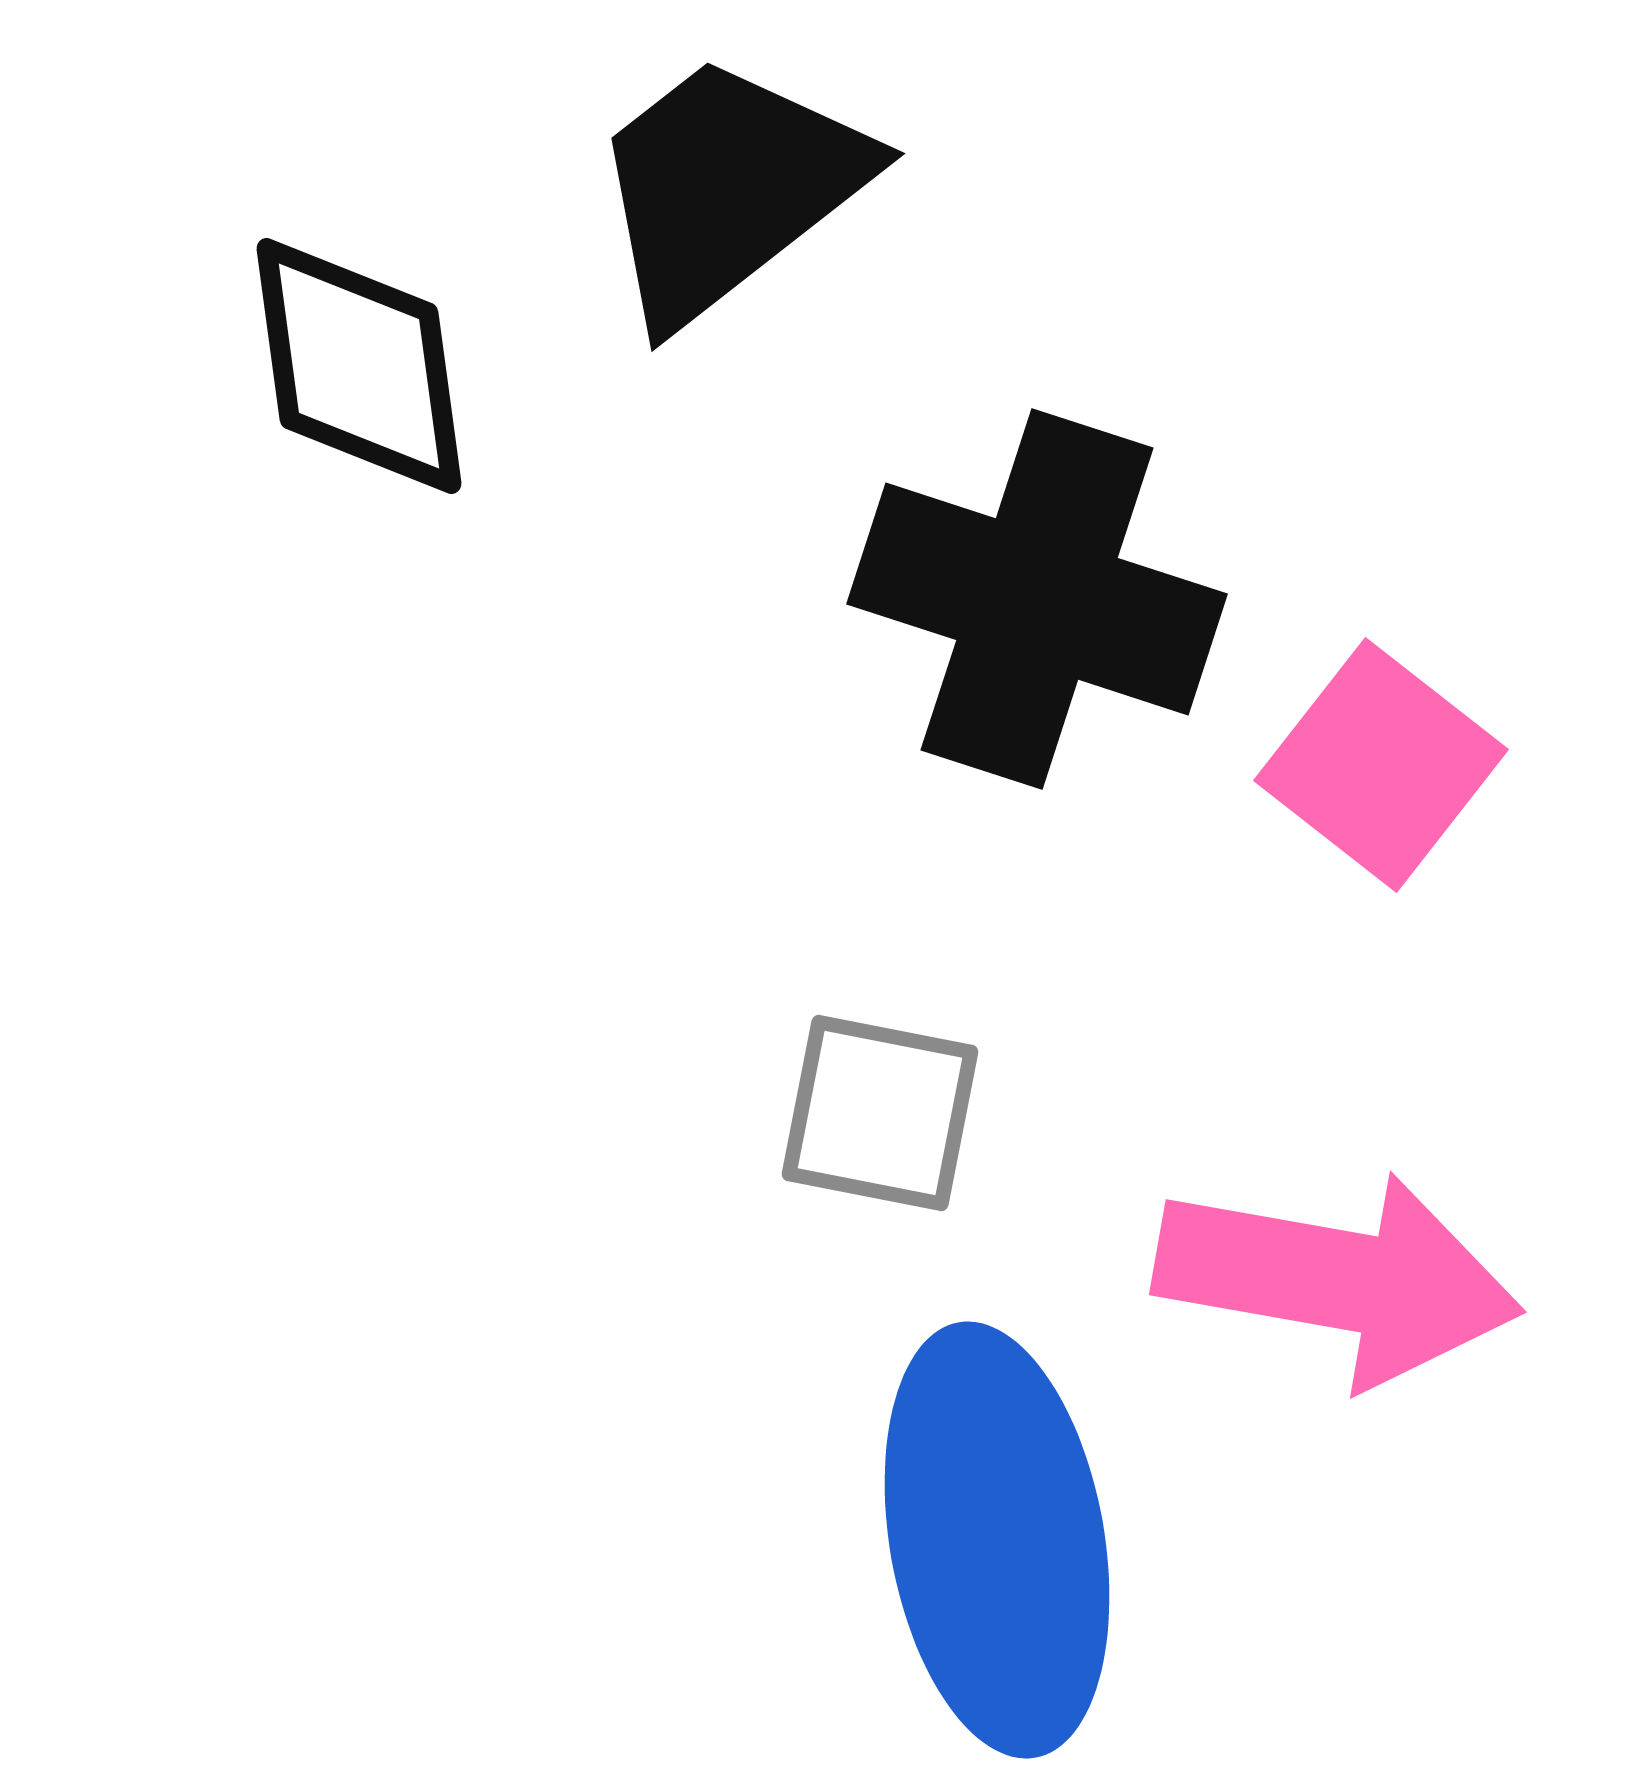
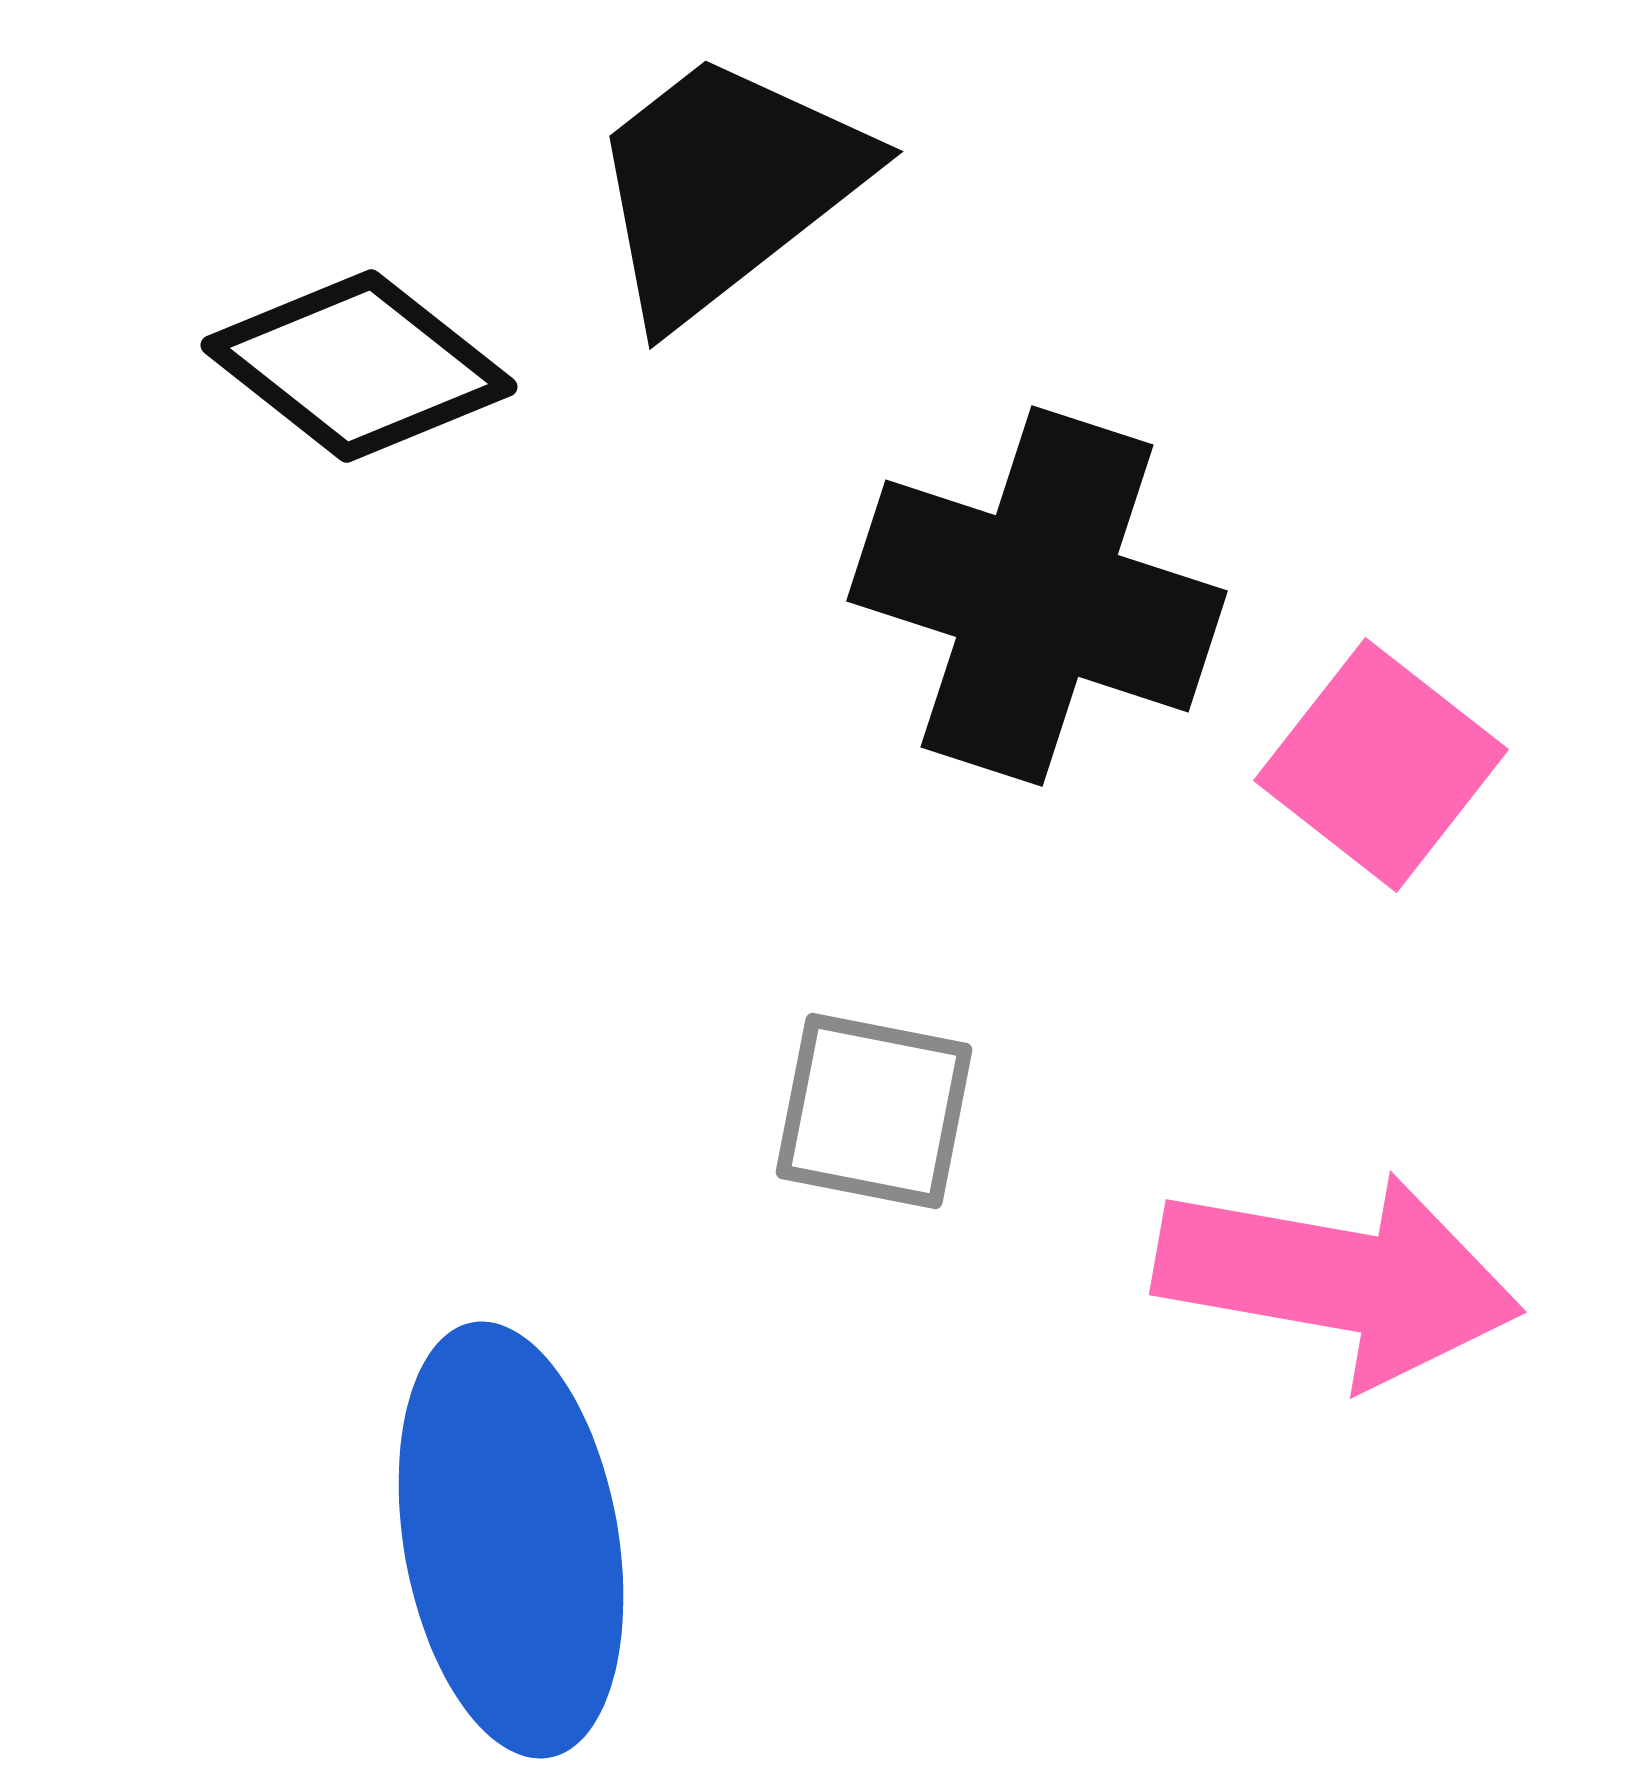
black trapezoid: moved 2 px left, 2 px up
black diamond: rotated 44 degrees counterclockwise
black cross: moved 3 px up
gray square: moved 6 px left, 2 px up
blue ellipse: moved 486 px left
